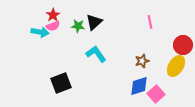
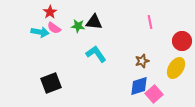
red star: moved 3 px left, 3 px up
black triangle: rotated 48 degrees clockwise
pink semicircle: moved 1 px right, 2 px down; rotated 56 degrees clockwise
red circle: moved 1 px left, 4 px up
yellow ellipse: moved 2 px down
black square: moved 10 px left
pink square: moved 2 px left
